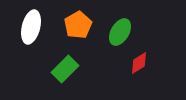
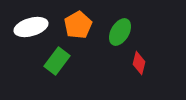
white ellipse: rotated 60 degrees clockwise
red diamond: rotated 45 degrees counterclockwise
green rectangle: moved 8 px left, 8 px up; rotated 8 degrees counterclockwise
